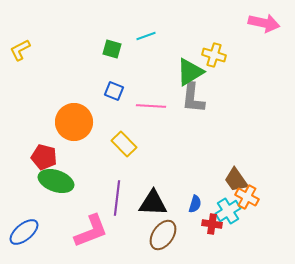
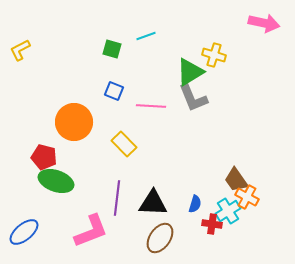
gray L-shape: rotated 28 degrees counterclockwise
brown ellipse: moved 3 px left, 3 px down
